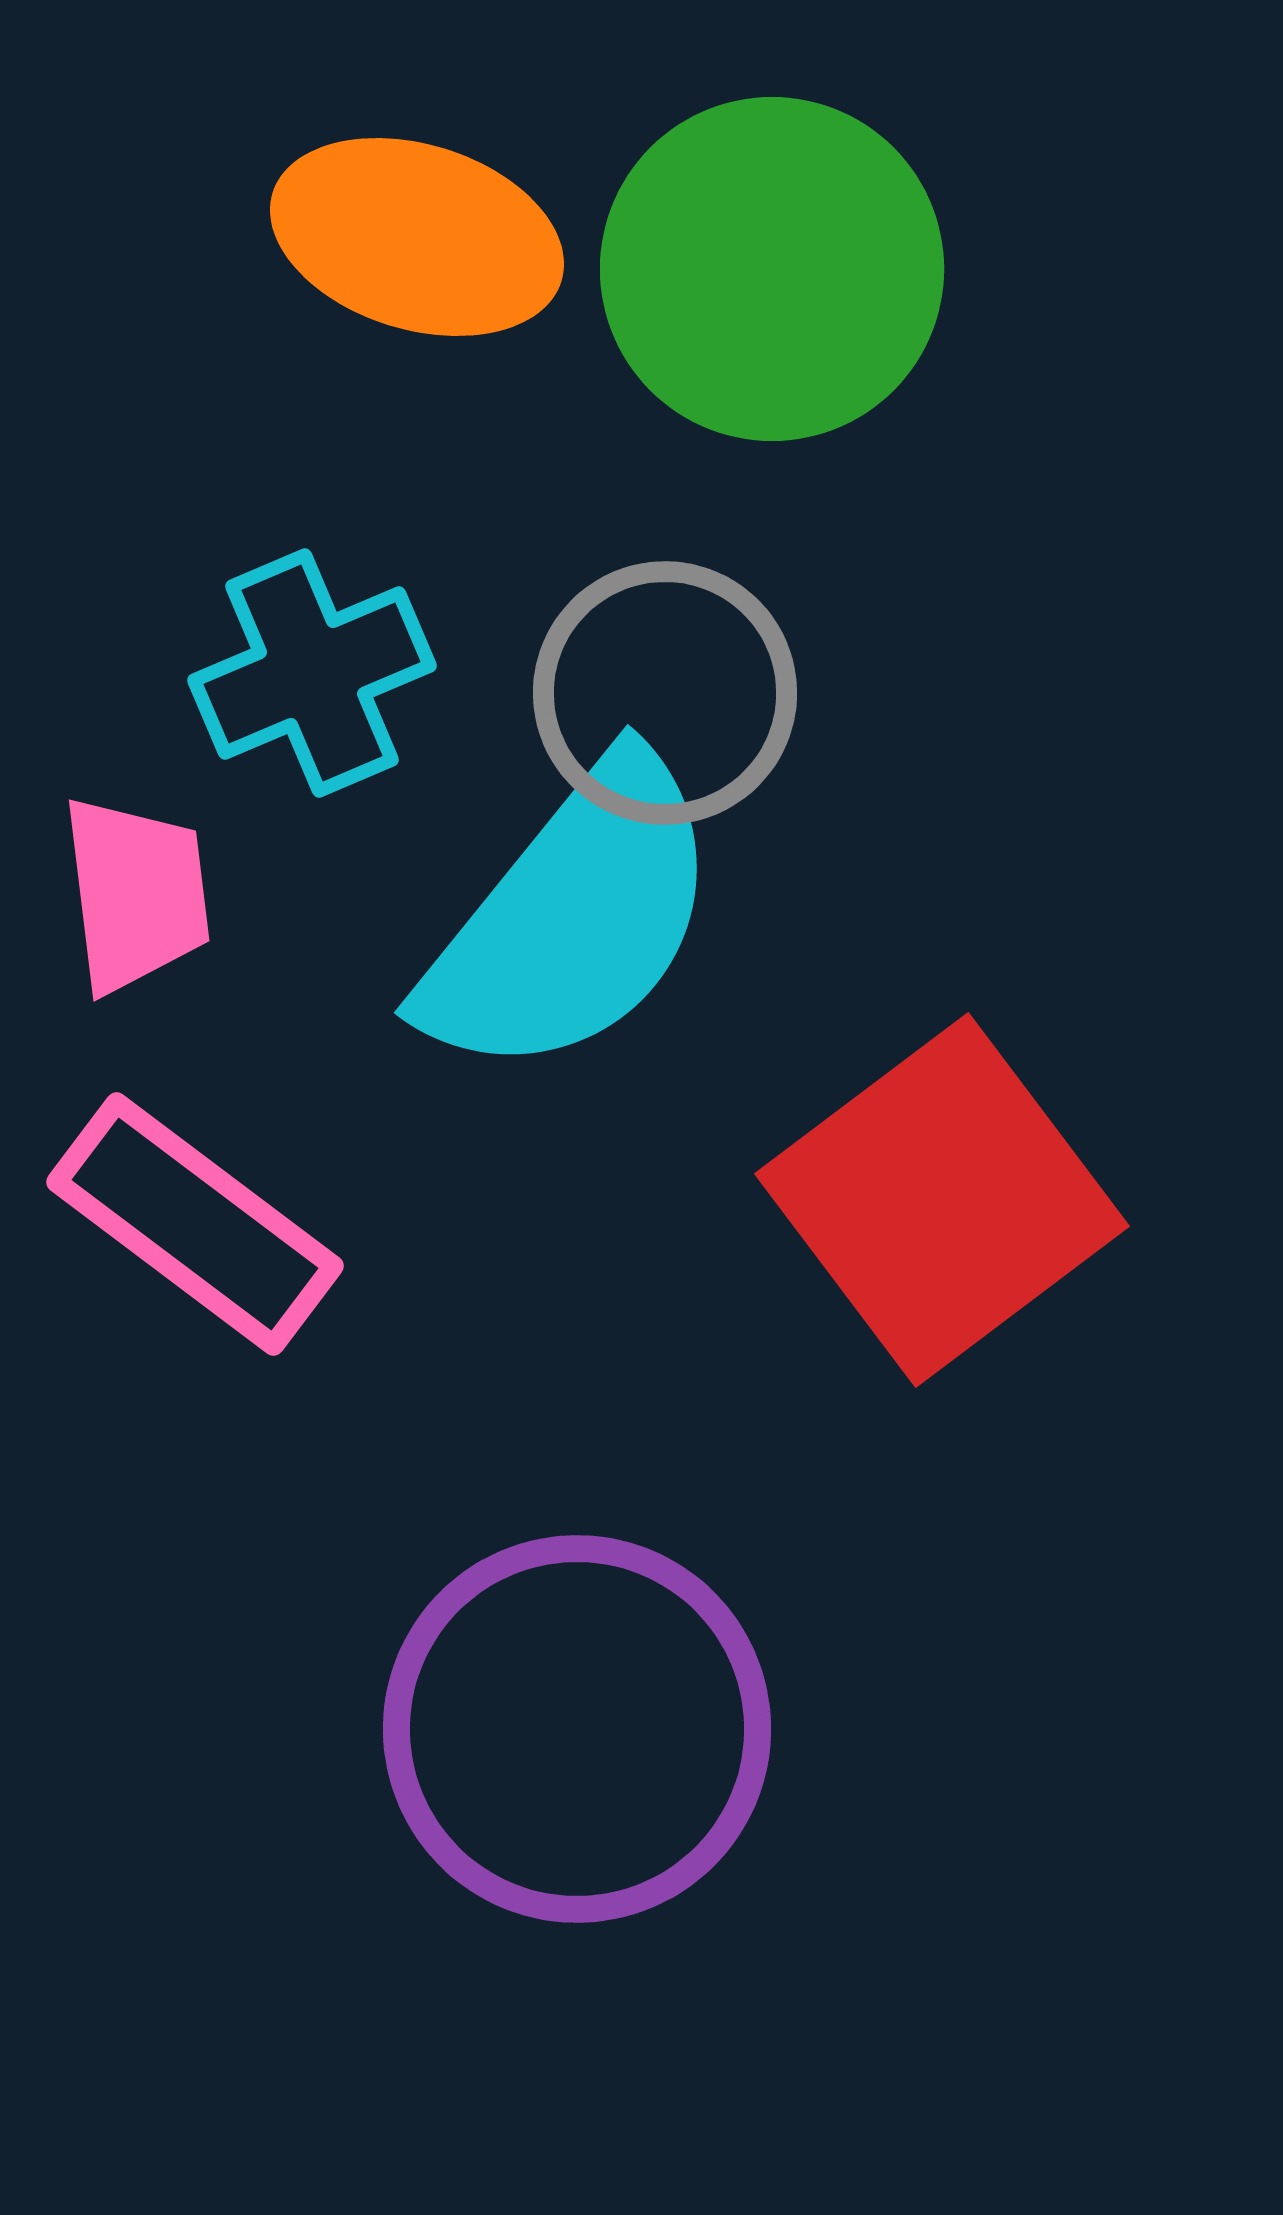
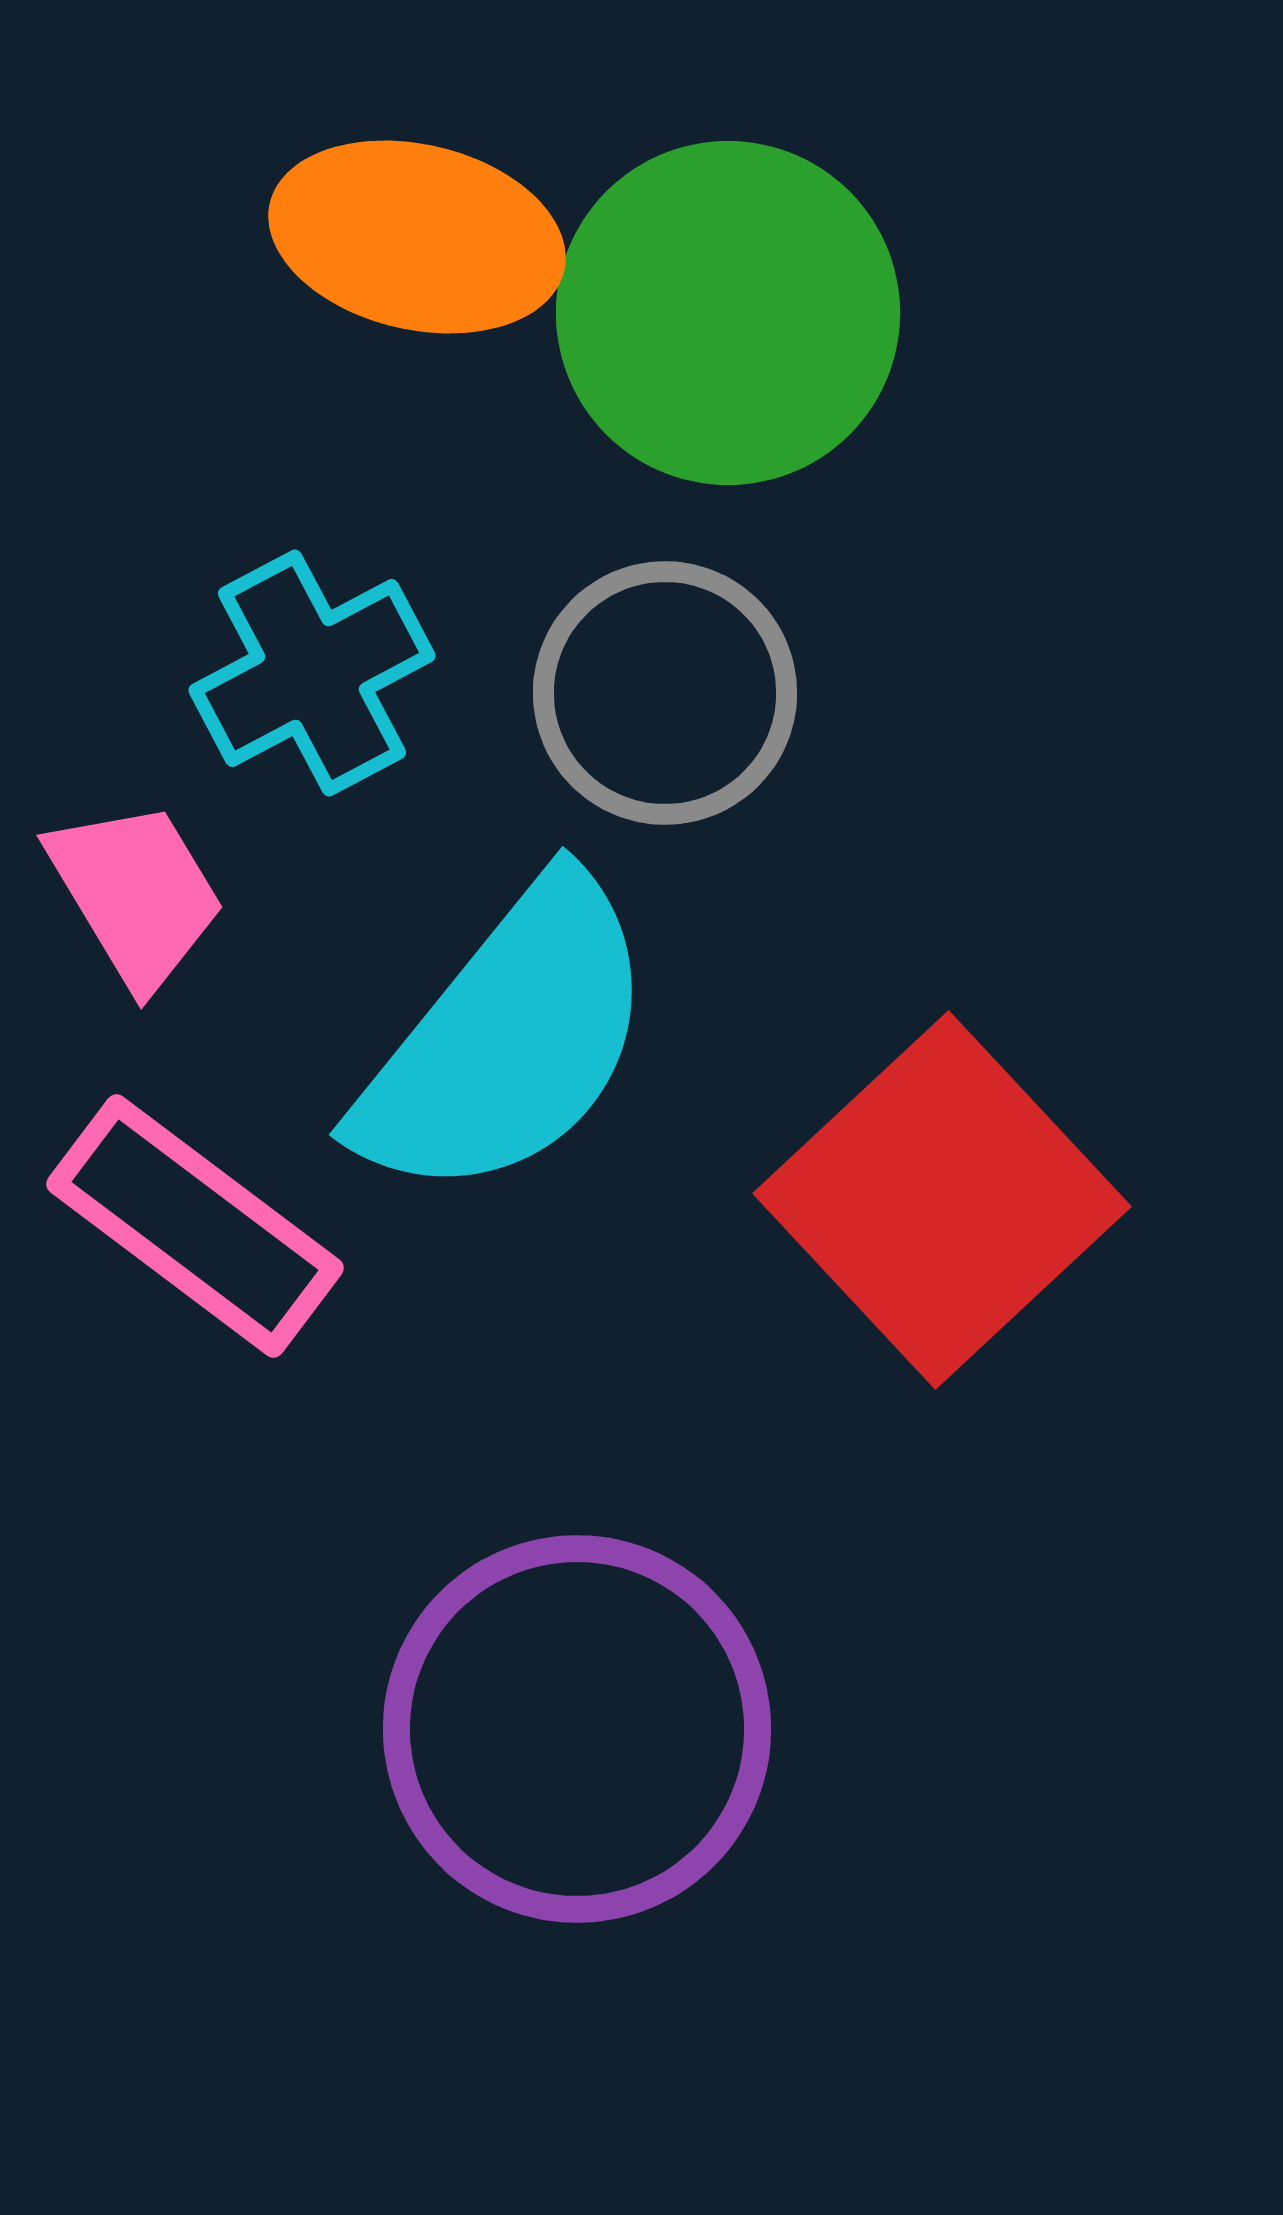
orange ellipse: rotated 4 degrees counterclockwise
green circle: moved 44 px left, 44 px down
cyan cross: rotated 5 degrees counterclockwise
pink trapezoid: rotated 24 degrees counterclockwise
cyan semicircle: moved 65 px left, 122 px down
red square: rotated 6 degrees counterclockwise
pink rectangle: moved 2 px down
